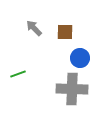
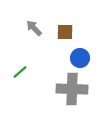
green line: moved 2 px right, 2 px up; rotated 21 degrees counterclockwise
